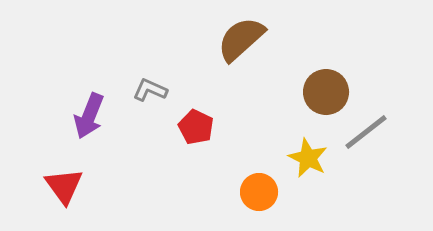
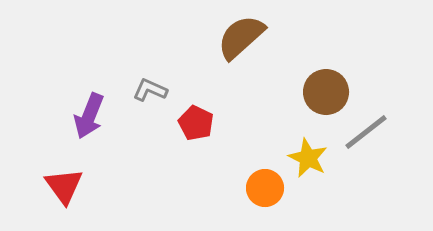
brown semicircle: moved 2 px up
red pentagon: moved 4 px up
orange circle: moved 6 px right, 4 px up
